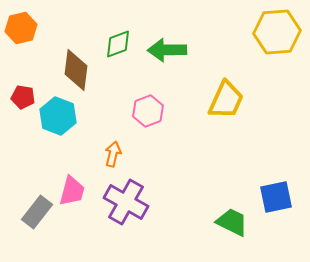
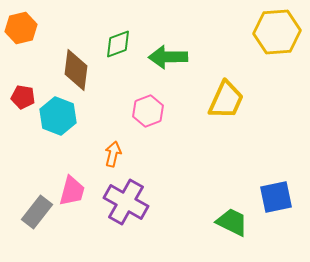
green arrow: moved 1 px right, 7 px down
